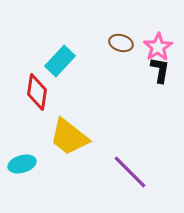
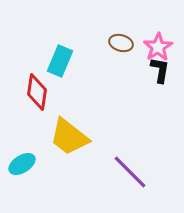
cyan rectangle: rotated 20 degrees counterclockwise
cyan ellipse: rotated 16 degrees counterclockwise
